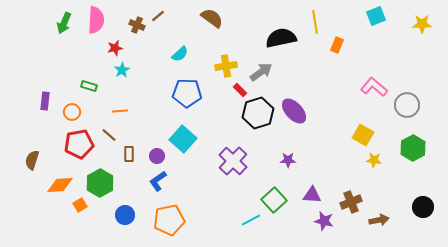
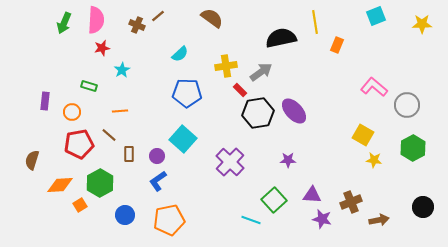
red star at (115, 48): moved 13 px left
black hexagon at (258, 113): rotated 8 degrees clockwise
purple cross at (233, 161): moved 3 px left, 1 px down
cyan line at (251, 220): rotated 48 degrees clockwise
purple star at (324, 221): moved 2 px left, 2 px up
